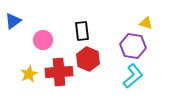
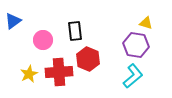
black rectangle: moved 7 px left
purple hexagon: moved 3 px right, 1 px up
